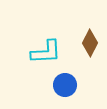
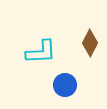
cyan L-shape: moved 5 px left
